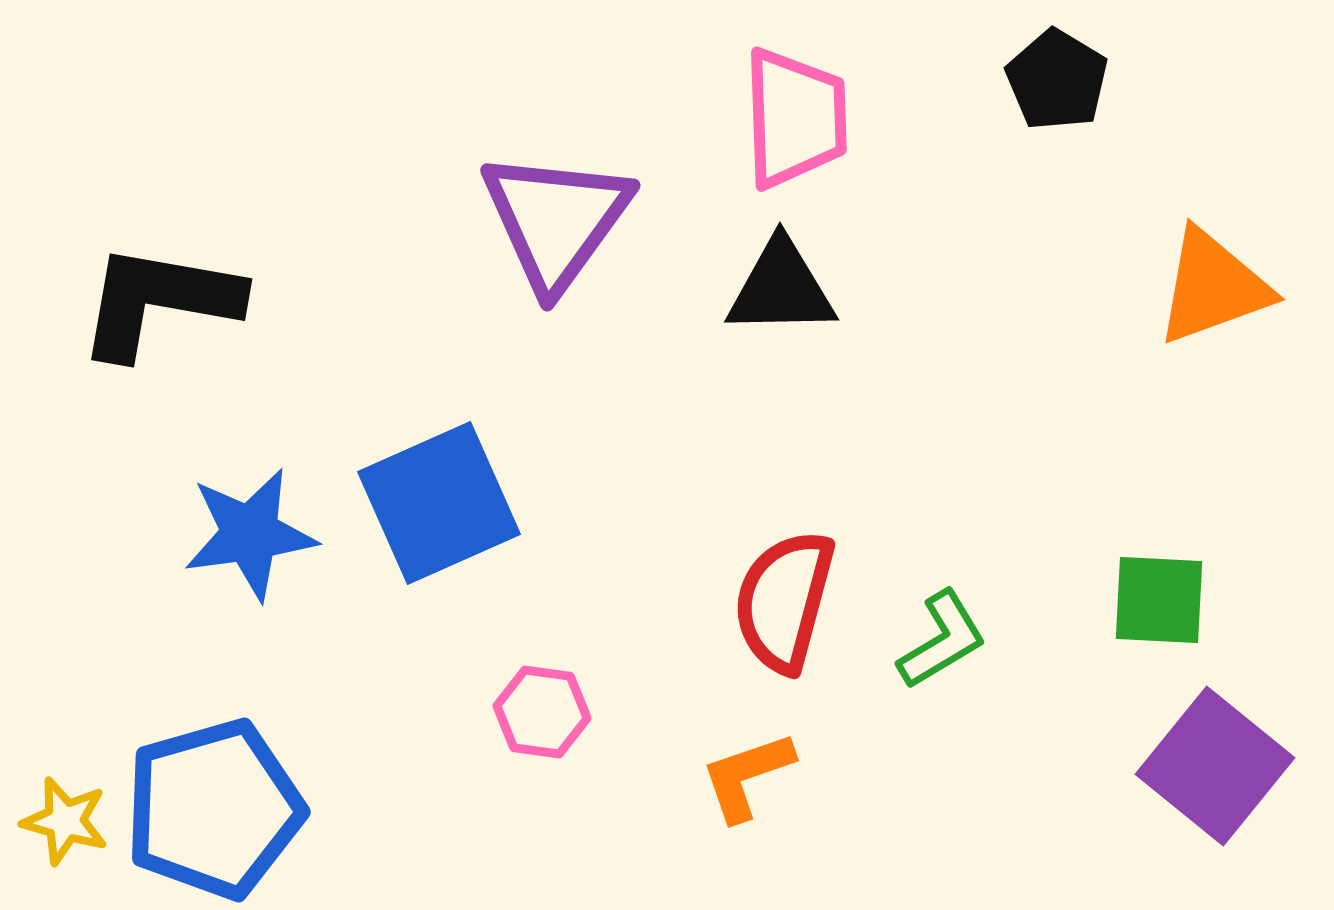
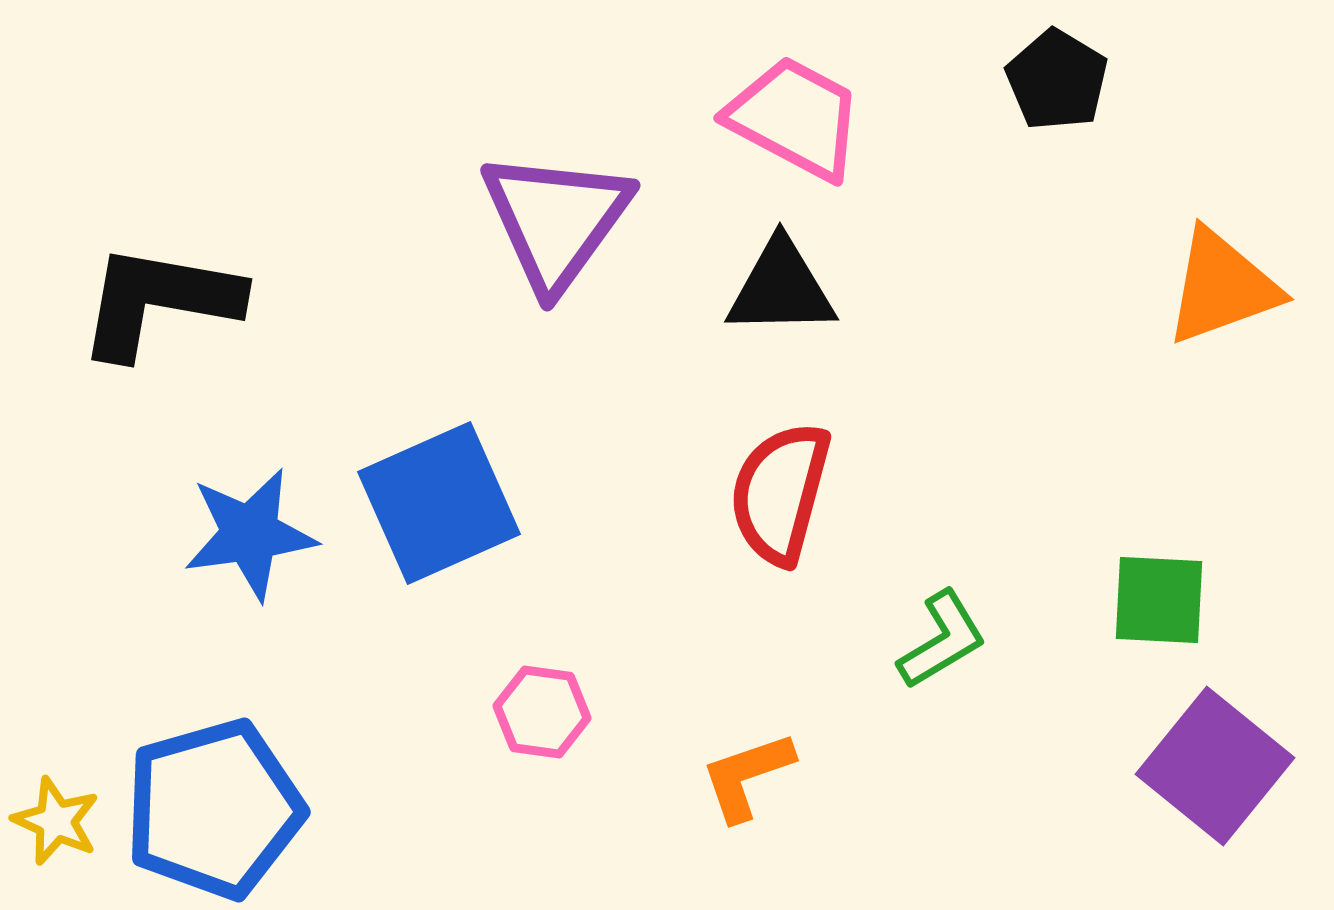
pink trapezoid: rotated 60 degrees counterclockwise
orange triangle: moved 9 px right
red semicircle: moved 4 px left, 108 px up
yellow star: moved 9 px left; rotated 8 degrees clockwise
